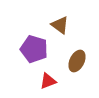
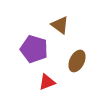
red triangle: moved 1 px left, 1 px down
